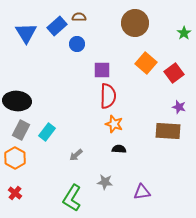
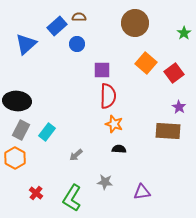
blue triangle: moved 11 px down; rotated 20 degrees clockwise
purple star: rotated 16 degrees clockwise
red cross: moved 21 px right
